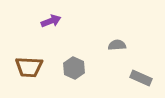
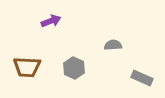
gray semicircle: moved 4 px left
brown trapezoid: moved 2 px left
gray rectangle: moved 1 px right
